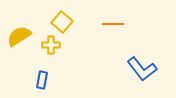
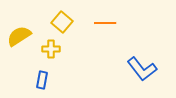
orange line: moved 8 px left, 1 px up
yellow cross: moved 4 px down
